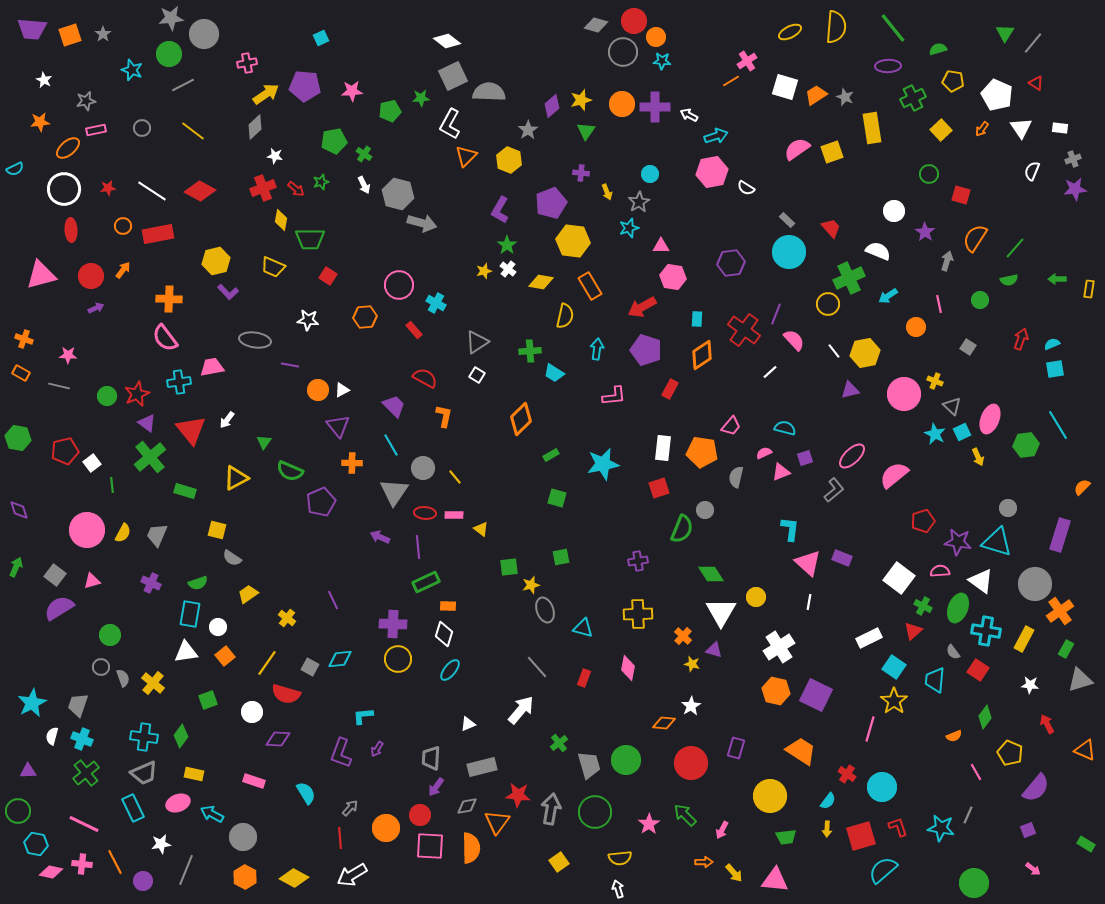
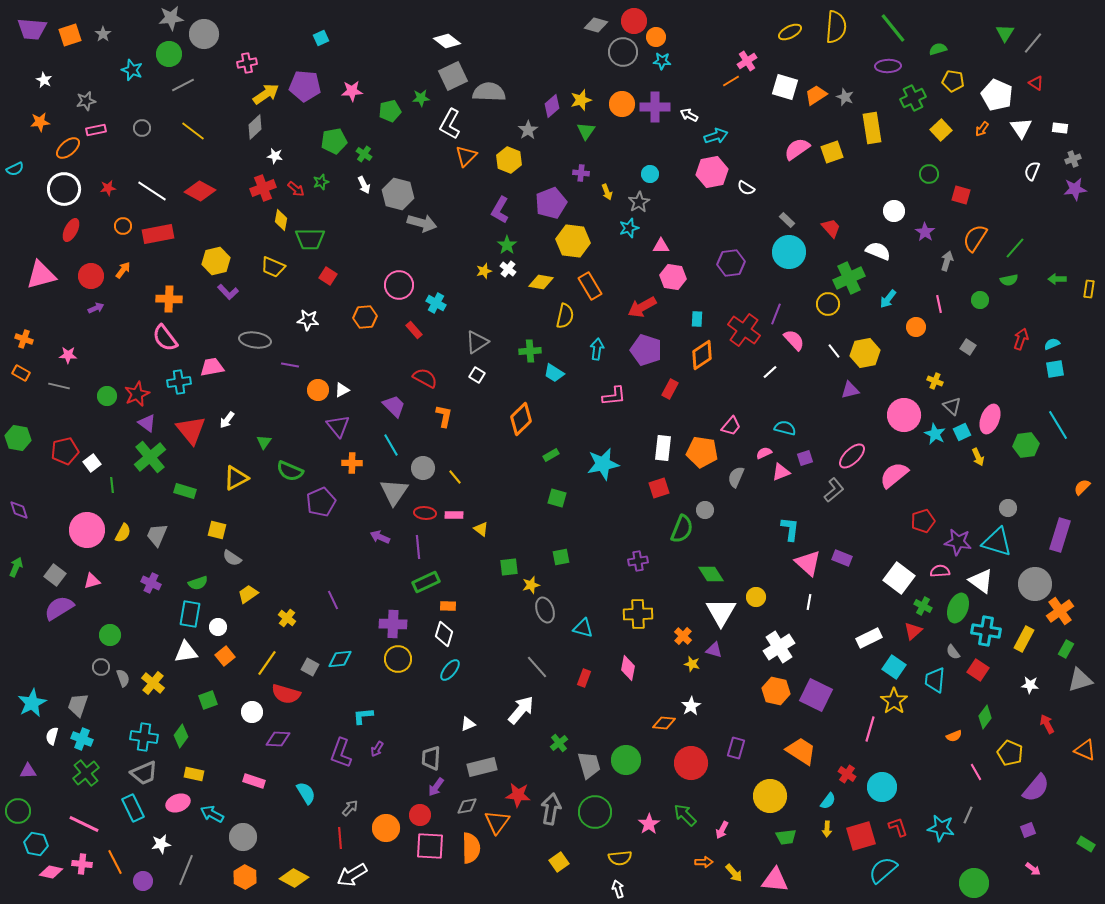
red ellipse at (71, 230): rotated 30 degrees clockwise
cyan arrow at (888, 296): moved 3 px down; rotated 18 degrees counterclockwise
pink circle at (904, 394): moved 21 px down
gray semicircle at (736, 477): rotated 10 degrees clockwise
